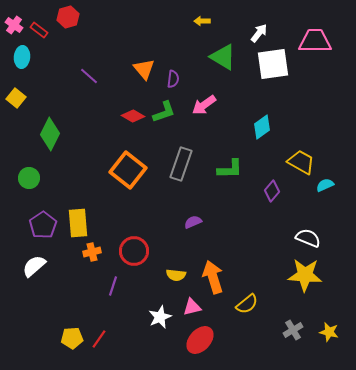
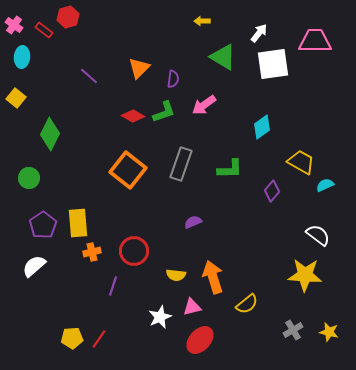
red rectangle at (39, 30): moved 5 px right
orange triangle at (144, 69): moved 5 px left, 1 px up; rotated 25 degrees clockwise
white semicircle at (308, 238): moved 10 px right, 3 px up; rotated 15 degrees clockwise
